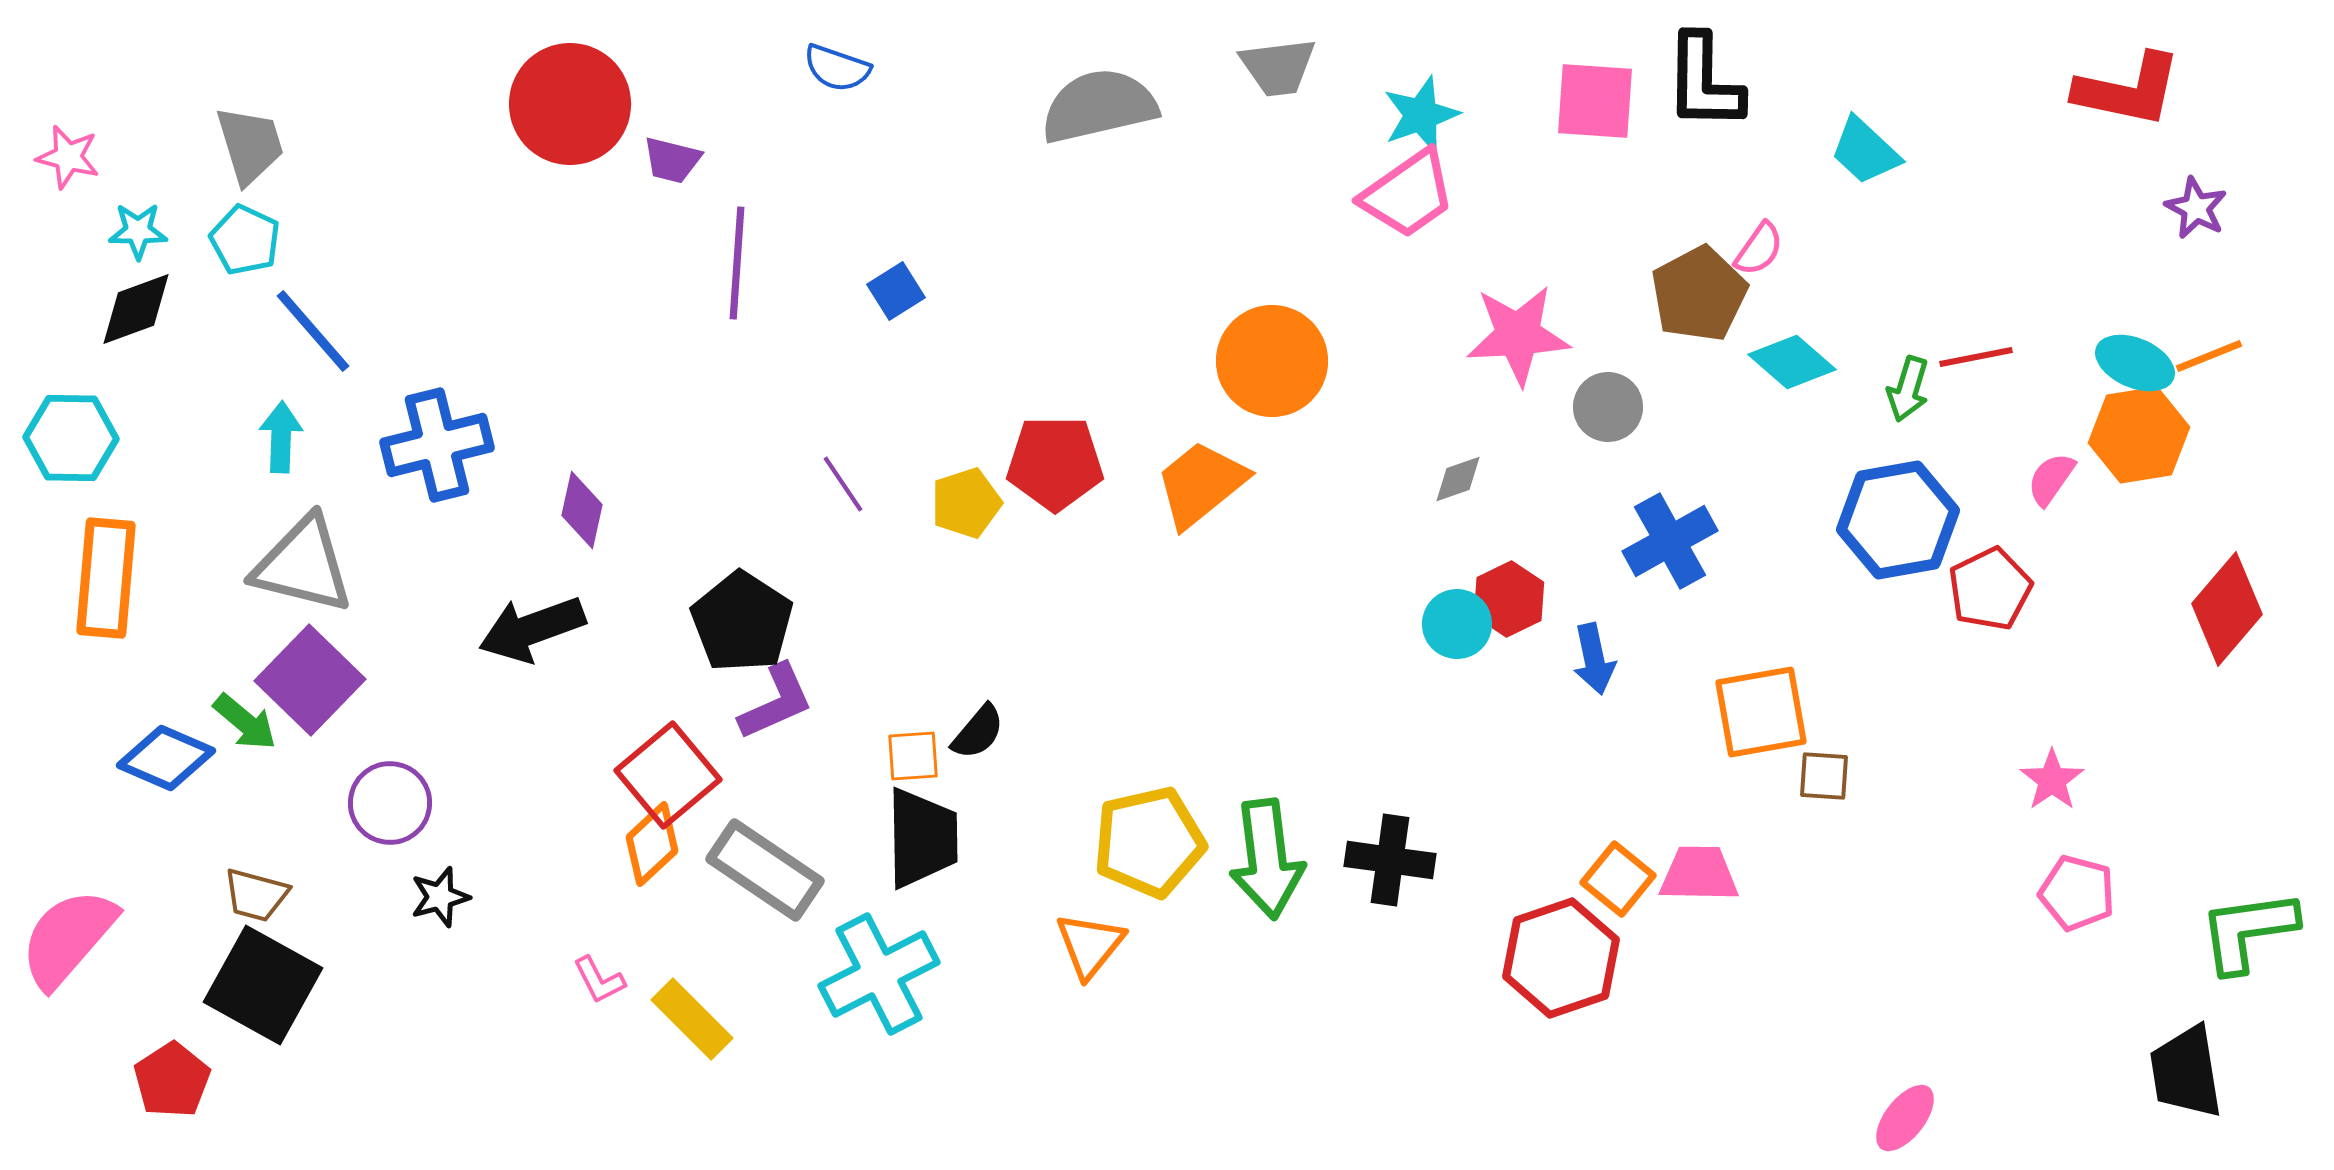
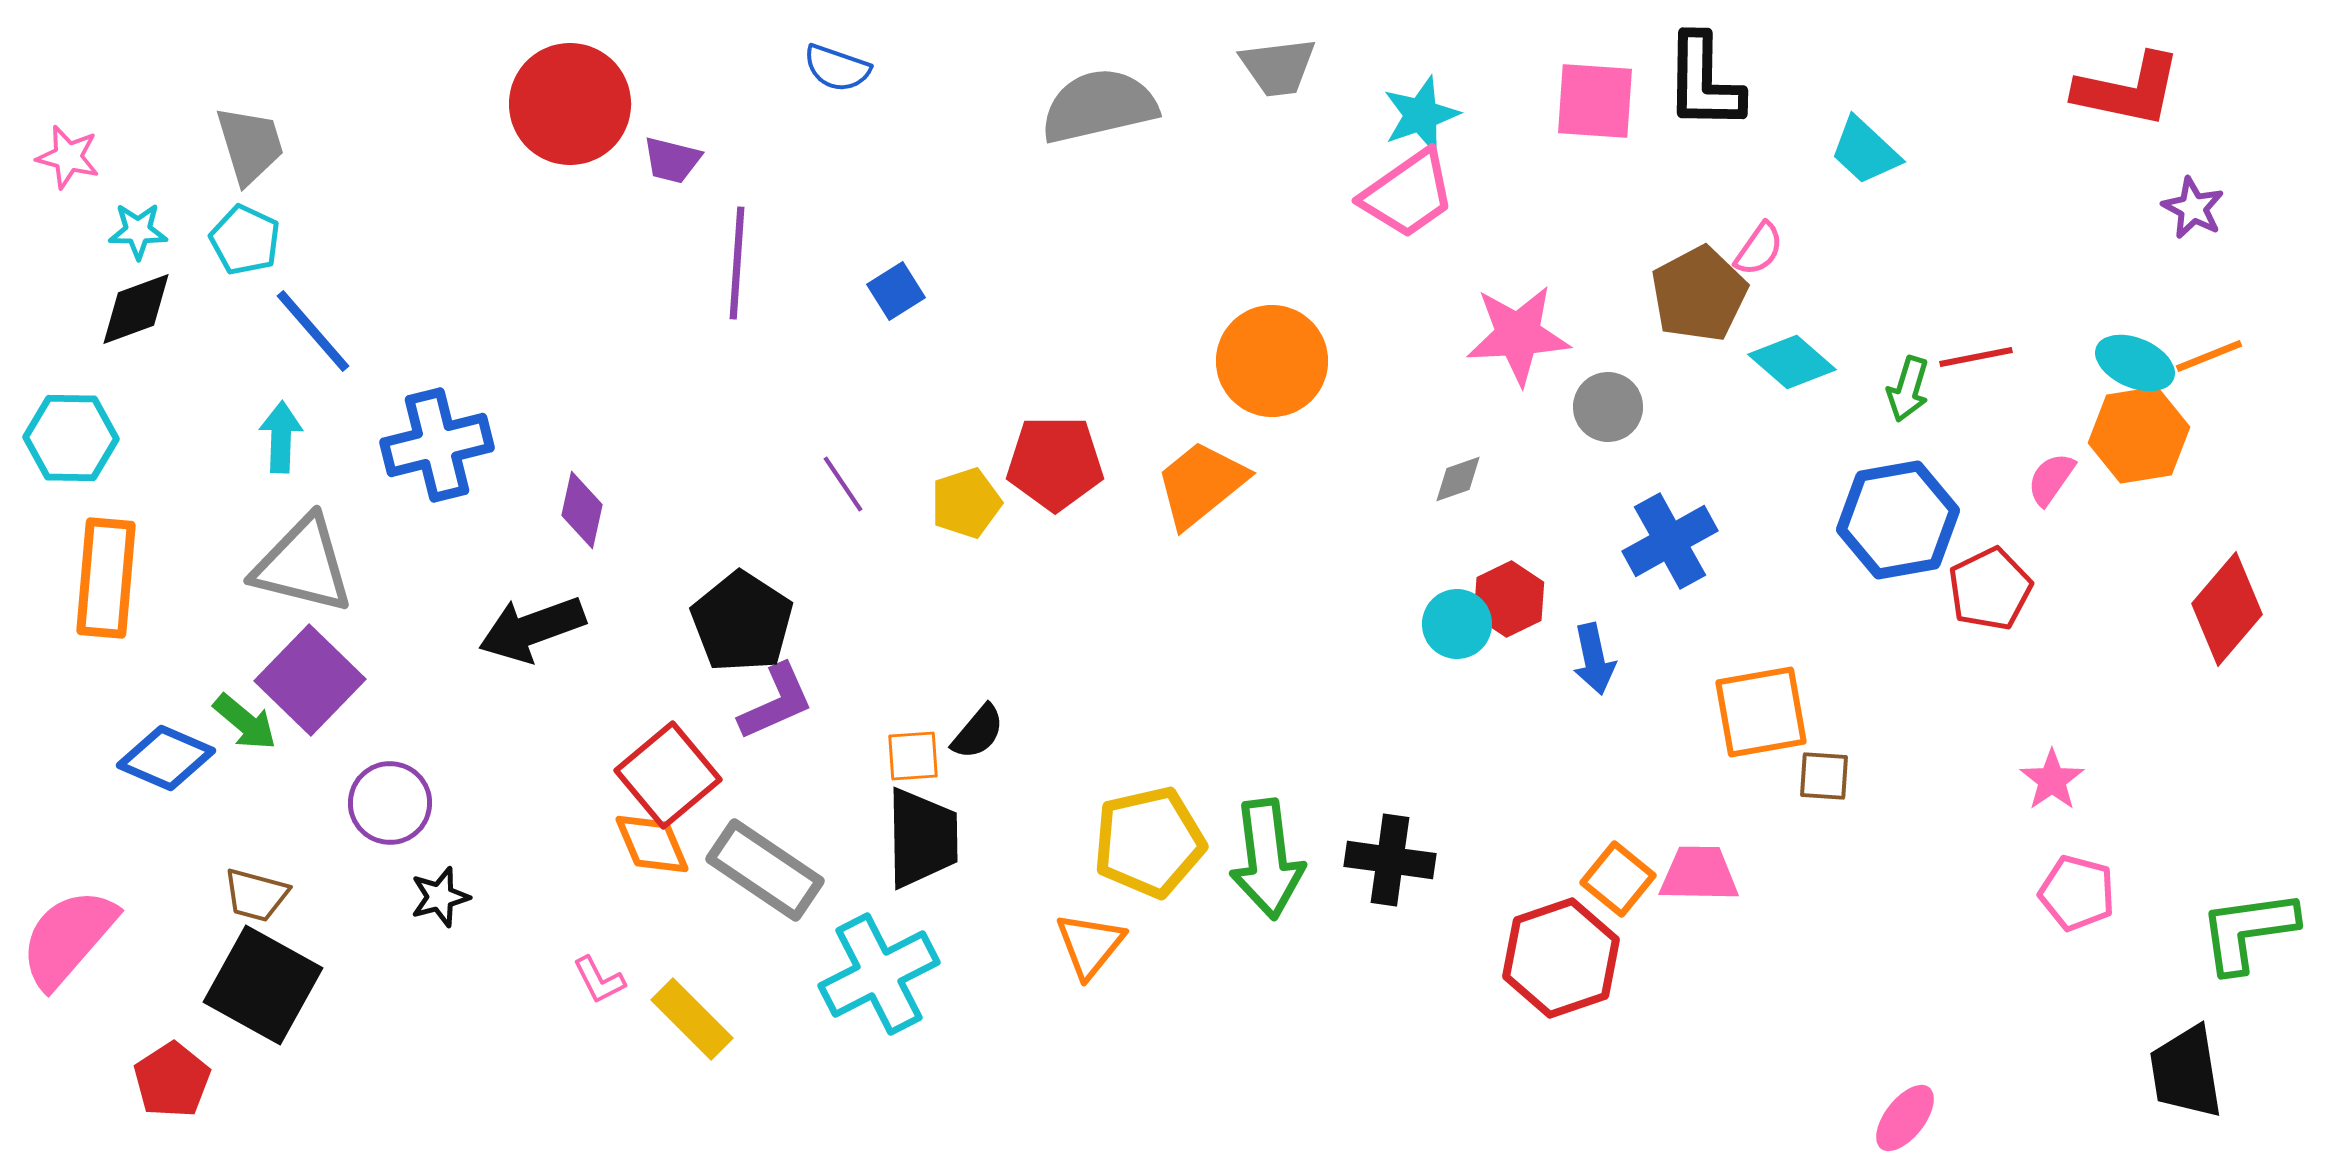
purple star at (2196, 208): moved 3 px left
orange diamond at (652, 844): rotated 70 degrees counterclockwise
